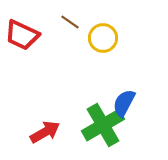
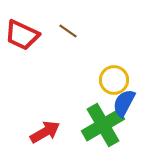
brown line: moved 2 px left, 9 px down
yellow circle: moved 11 px right, 42 px down
